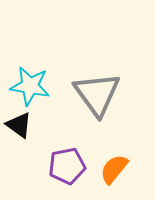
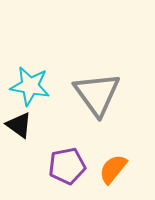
orange semicircle: moved 1 px left
